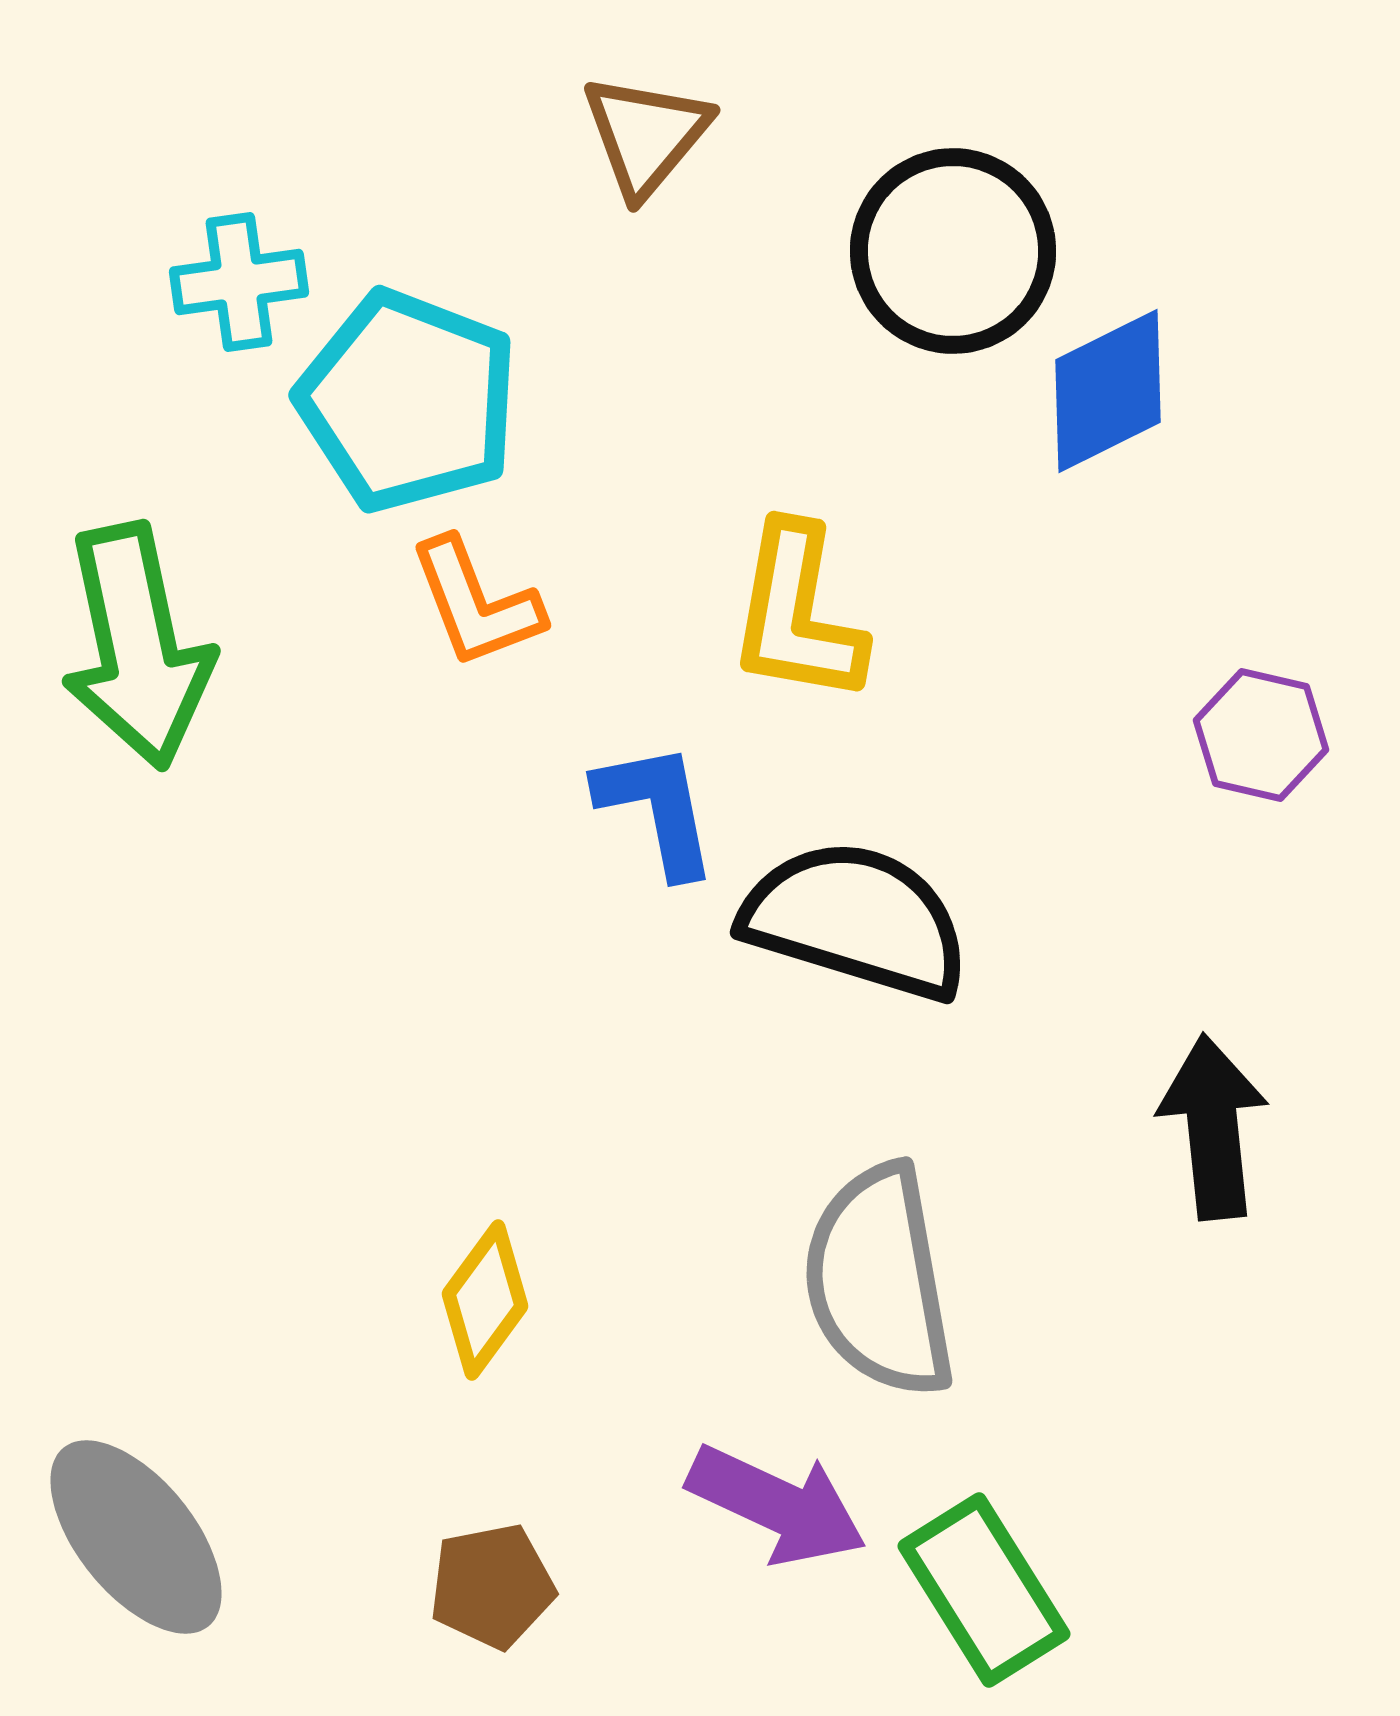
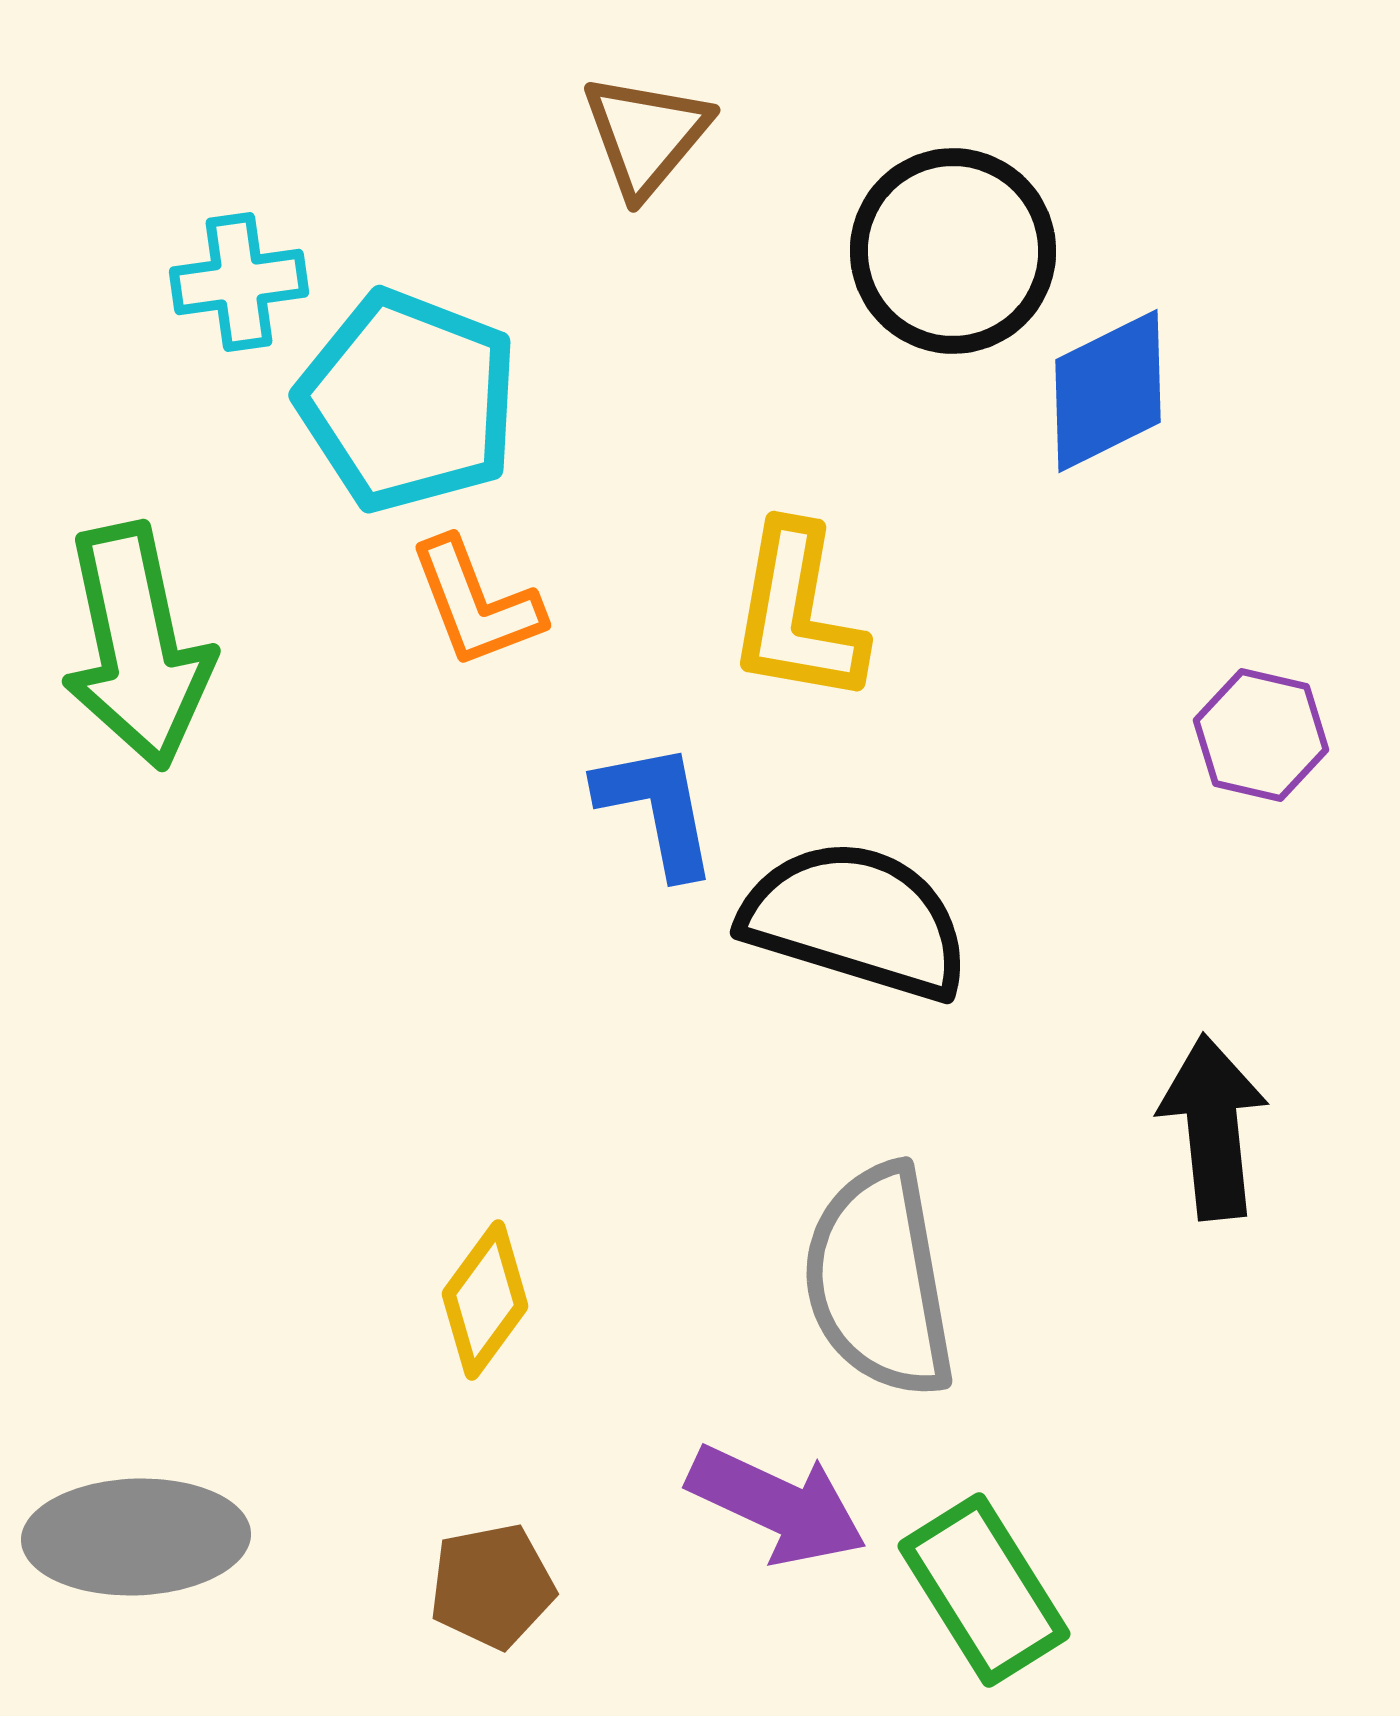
gray ellipse: rotated 53 degrees counterclockwise
